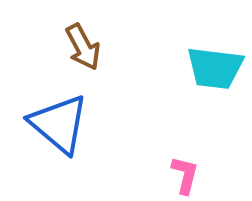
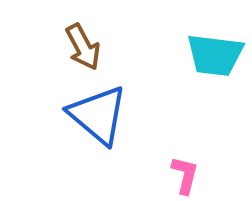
cyan trapezoid: moved 13 px up
blue triangle: moved 39 px right, 9 px up
